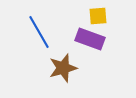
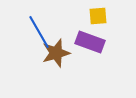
purple rectangle: moved 3 px down
brown star: moved 7 px left, 15 px up
